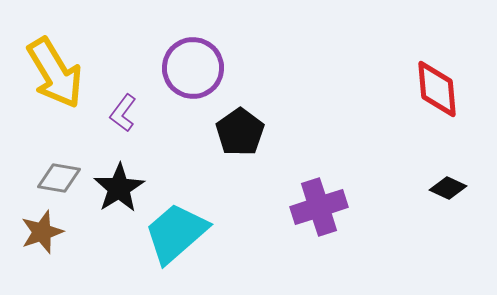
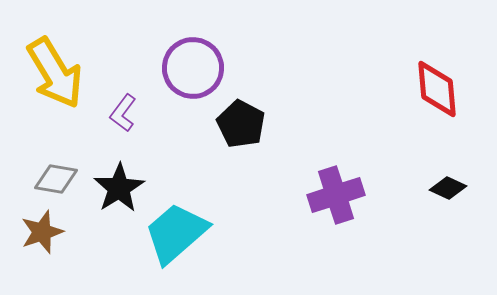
black pentagon: moved 1 px right, 8 px up; rotated 9 degrees counterclockwise
gray diamond: moved 3 px left, 1 px down
purple cross: moved 17 px right, 12 px up
